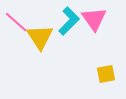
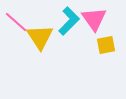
yellow square: moved 29 px up
